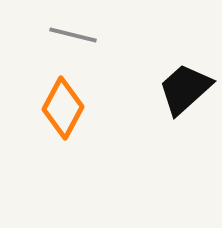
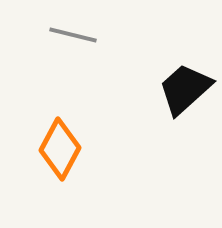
orange diamond: moved 3 px left, 41 px down
